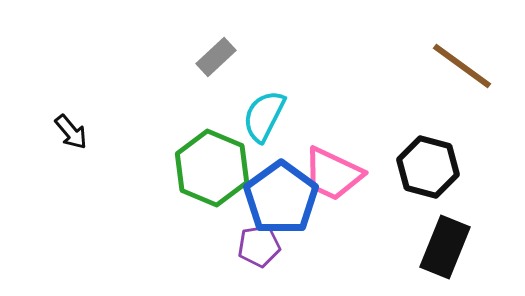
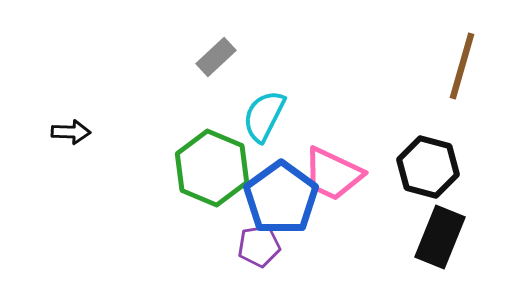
brown line: rotated 70 degrees clockwise
black arrow: rotated 48 degrees counterclockwise
black rectangle: moved 5 px left, 10 px up
